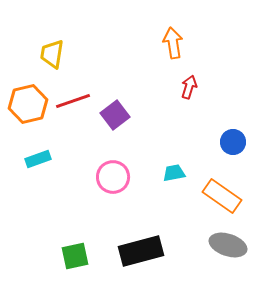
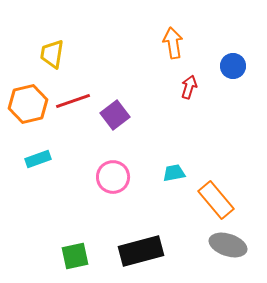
blue circle: moved 76 px up
orange rectangle: moved 6 px left, 4 px down; rotated 15 degrees clockwise
